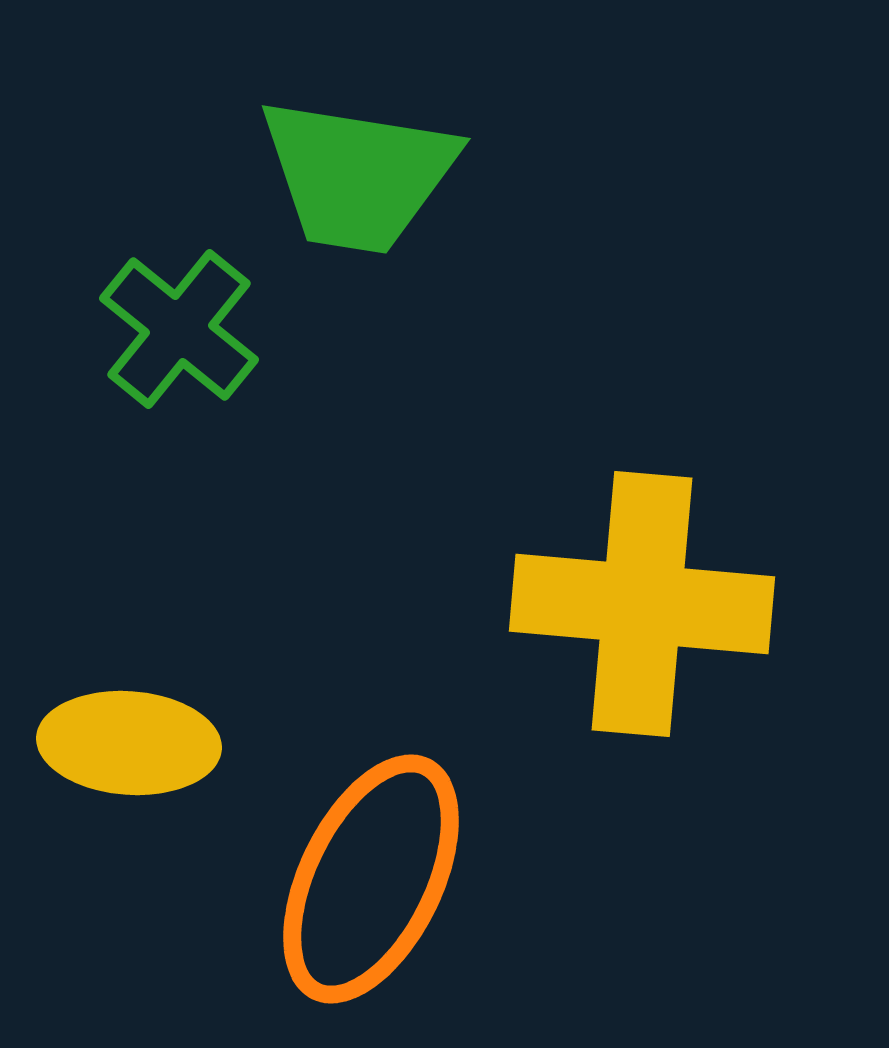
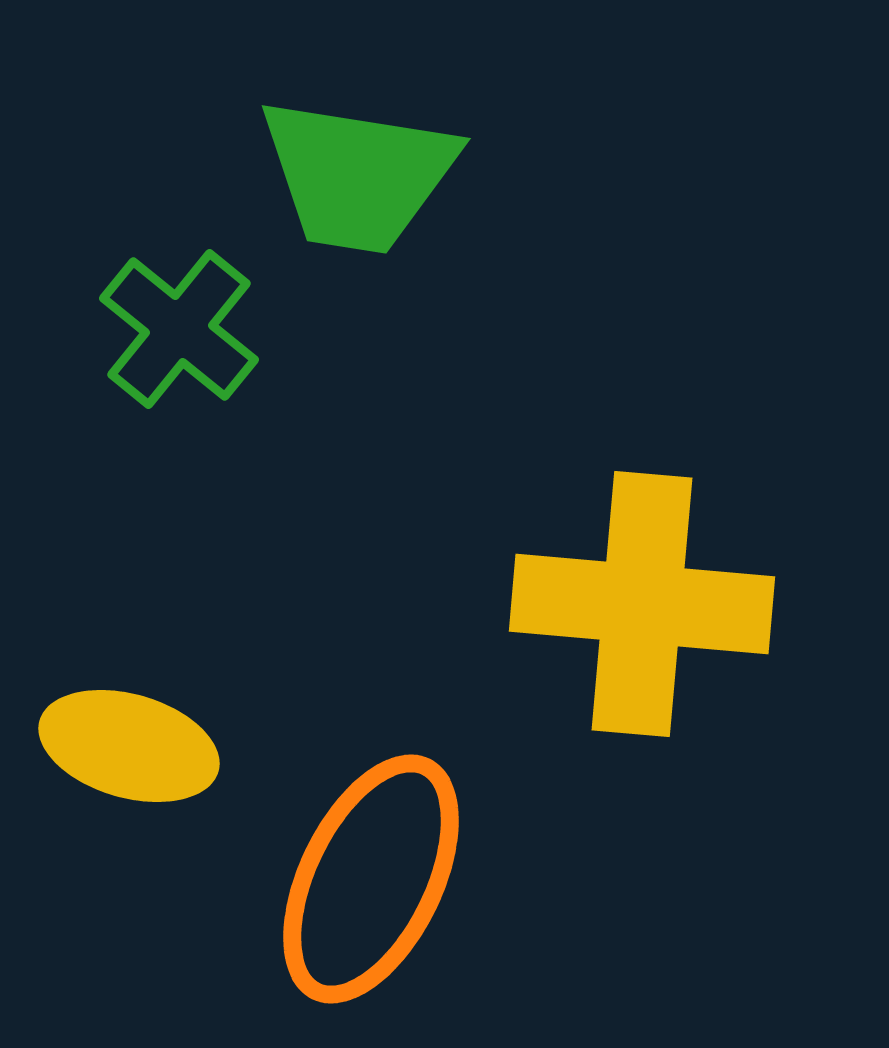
yellow ellipse: moved 3 px down; rotated 12 degrees clockwise
